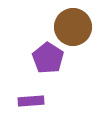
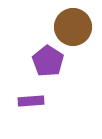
purple pentagon: moved 3 px down
